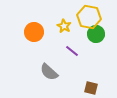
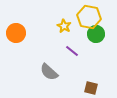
orange circle: moved 18 px left, 1 px down
